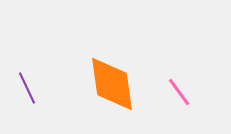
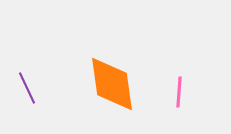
pink line: rotated 40 degrees clockwise
